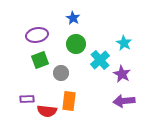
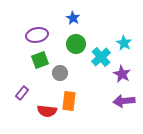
cyan cross: moved 1 px right, 3 px up
gray circle: moved 1 px left
purple rectangle: moved 5 px left, 6 px up; rotated 48 degrees counterclockwise
